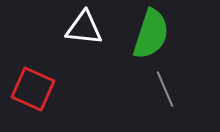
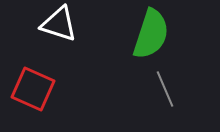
white triangle: moved 25 px left, 4 px up; rotated 12 degrees clockwise
